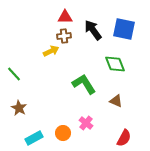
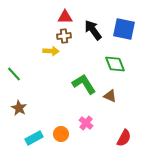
yellow arrow: rotated 28 degrees clockwise
brown triangle: moved 6 px left, 5 px up
orange circle: moved 2 px left, 1 px down
